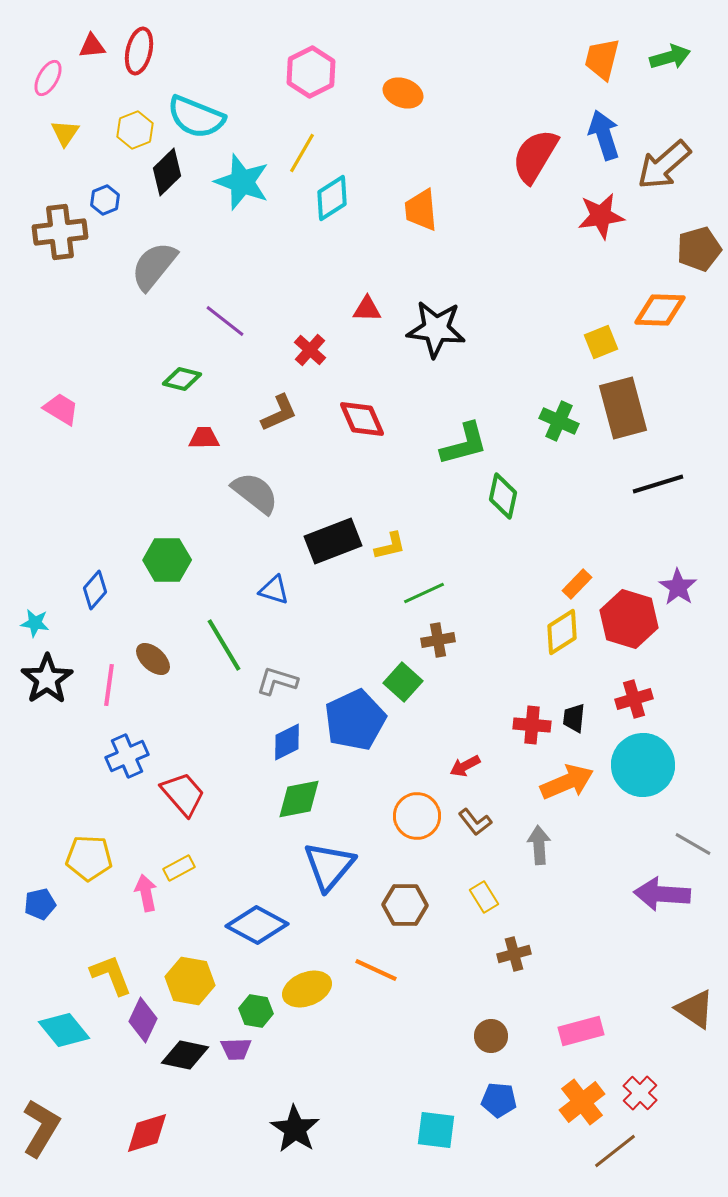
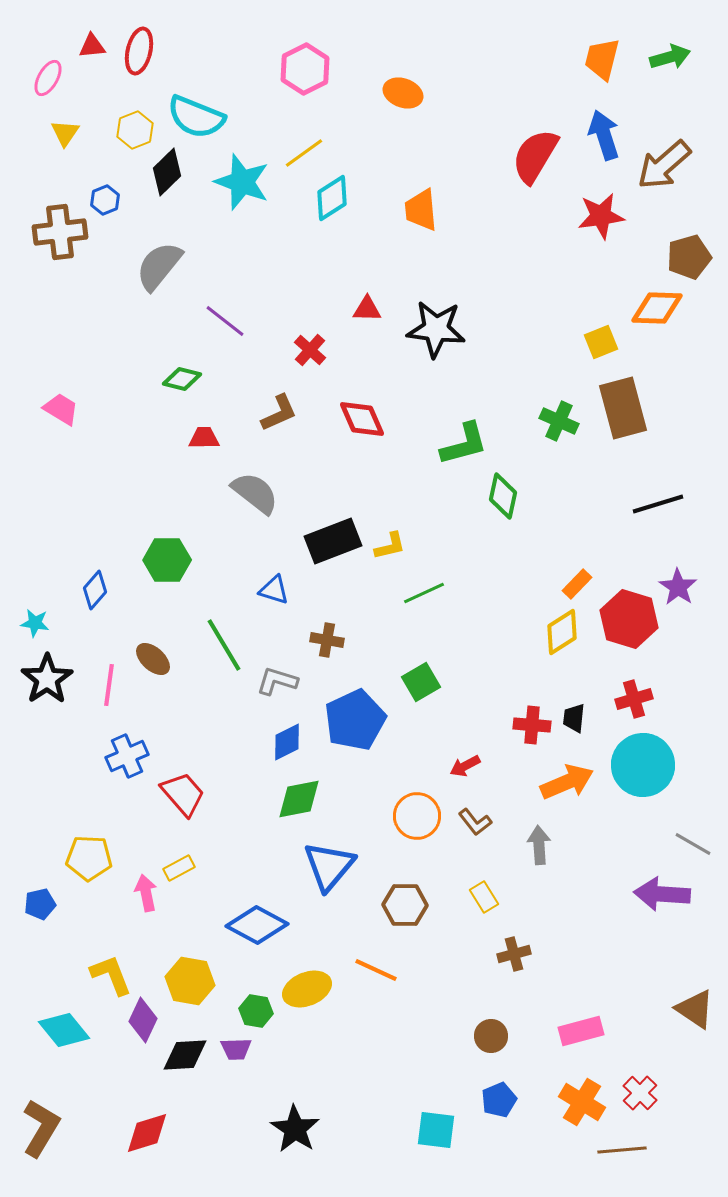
pink hexagon at (311, 72): moved 6 px left, 3 px up
yellow line at (302, 153): moved 2 px right; rotated 24 degrees clockwise
brown pentagon at (699, 249): moved 10 px left, 8 px down
gray semicircle at (154, 266): moved 5 px right
orange diamond at (660, 310): moved 3 px left, 2 px up
black line at (658, 484): moved 20 px down
brown cross at (438, 640): moved 111 px left; rotated 20 degrees clockwise
green square at (403, 682): moved 18 px right; rotated 18 degrees clockwise
black diamond at (185, 1055): rotated 15 degrees counterclockwise
blue pentagon at (499, 1100): rotated 28 degrees counterclockwise
orange cross at (582, 1102): rotated 21 degrees counterclockwise
brown line at (615, 1151): moved 7 px right, 1 px up; rotated 33 degrees clockwise
